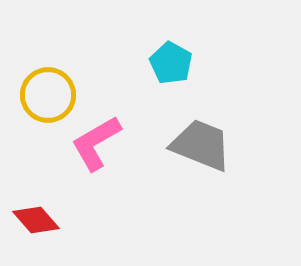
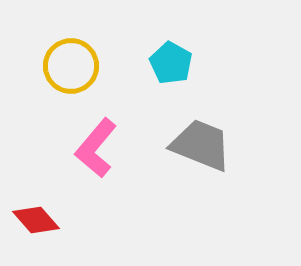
yellow circle: moved 23 px right, 29 px up
pink L-shape: moved 5 px down; rotated 20 degrees counterclockwise
